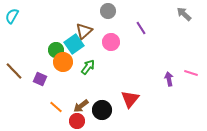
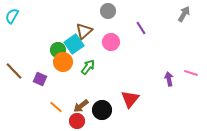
gray arrow: rotated 77 degrees clockwise
green circle: moved 2 px right
